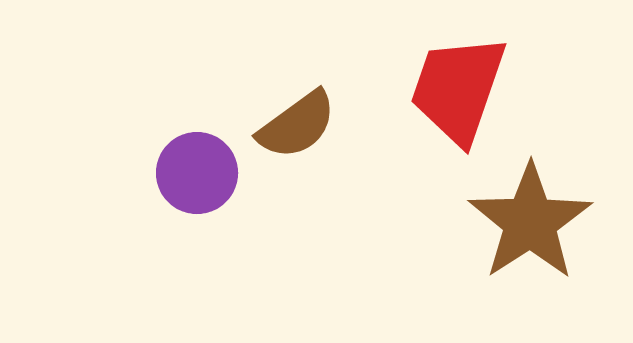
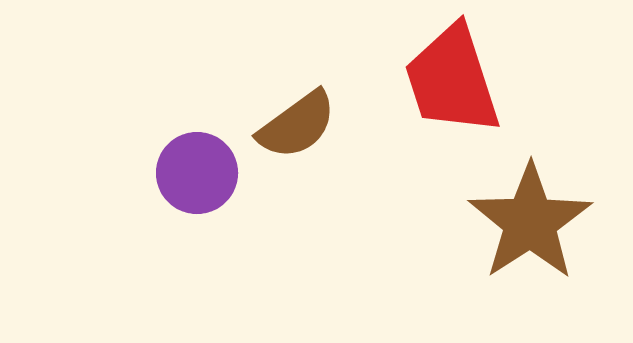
red trapezoid: moved 6 px left, 9 px up; rotated 37 degrees counterclockwise
